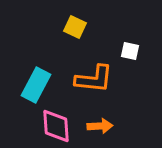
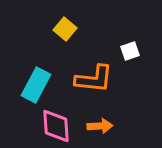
yellow square: moved 10 px left, 2 px down; rotated 15 degrees clockwise
white square: rotated 30 degrees counterclockwise
